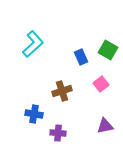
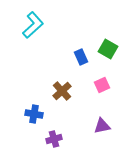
cyan L-shape: moved 19 px up
green square: moved 1 px up
pink square: moved 1 px right, 1 px down; rotated 14 degrees clockwise
brown cross: rotated 24 degrees counterclockwise
purple triangle: moved 3 px left
purple cross: moved 4 px left, 6 px down; rotated 21 degrees counterclockwise
